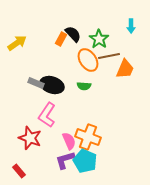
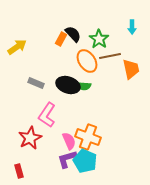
cyan arrow: moved 1 px right, 1 px down
yellow arrow: moved 4 px down
brown line: moved 1 px right
orange ellipse: moved 1 px left, 1 px down
orange trapezoid: moved 6 px right; rotated 35 degrees counterclockwise
black ellipse: moved 16 px right
red star: rotated 25 degrees clockwise
purple L-shape: moved 2 px right, 1 px up
red rectangle: rotated 24 degrees clockwise
